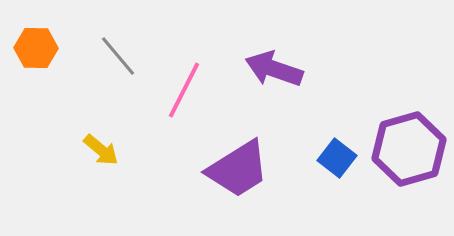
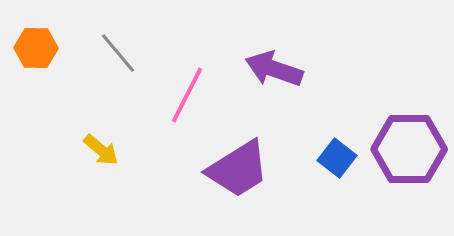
gray line: moved 3 px up
pink line: moved 3 px right, 5 px down
purple hexagon: rotated 16 degrees clockwise
